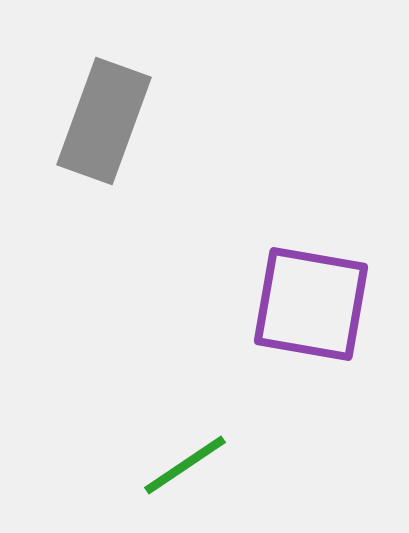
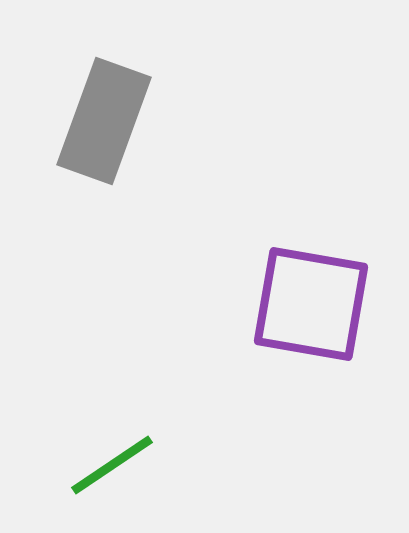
green line: moved 73 px left
